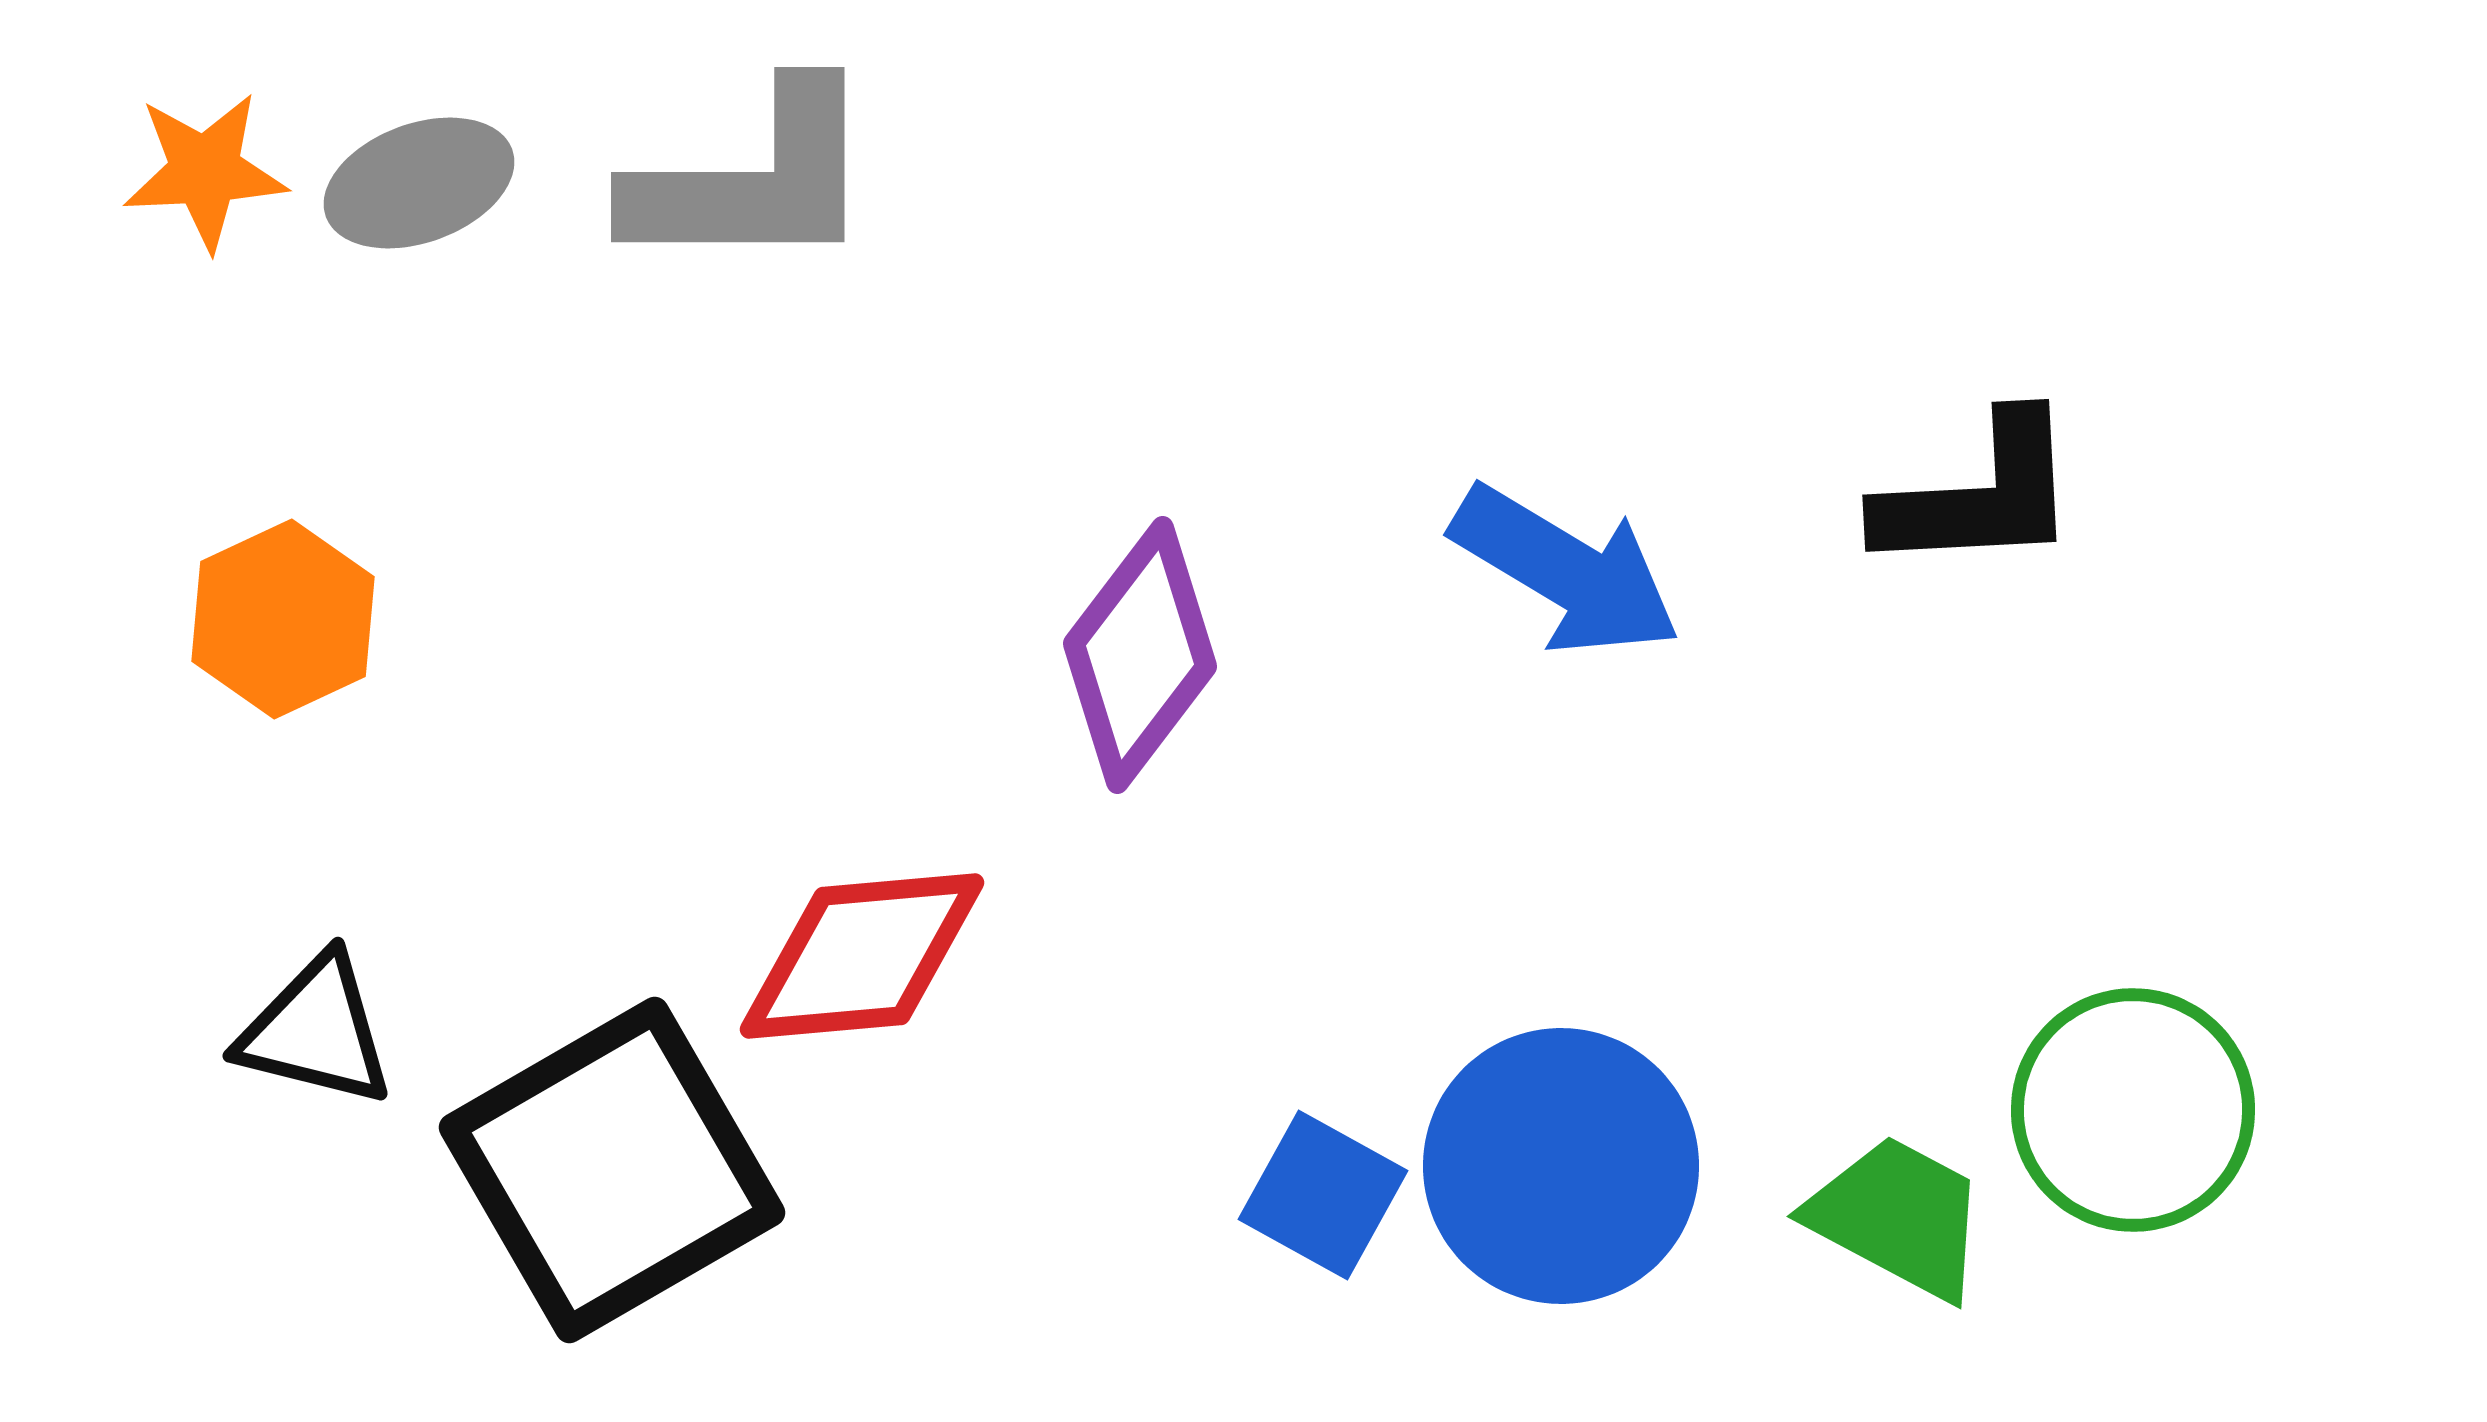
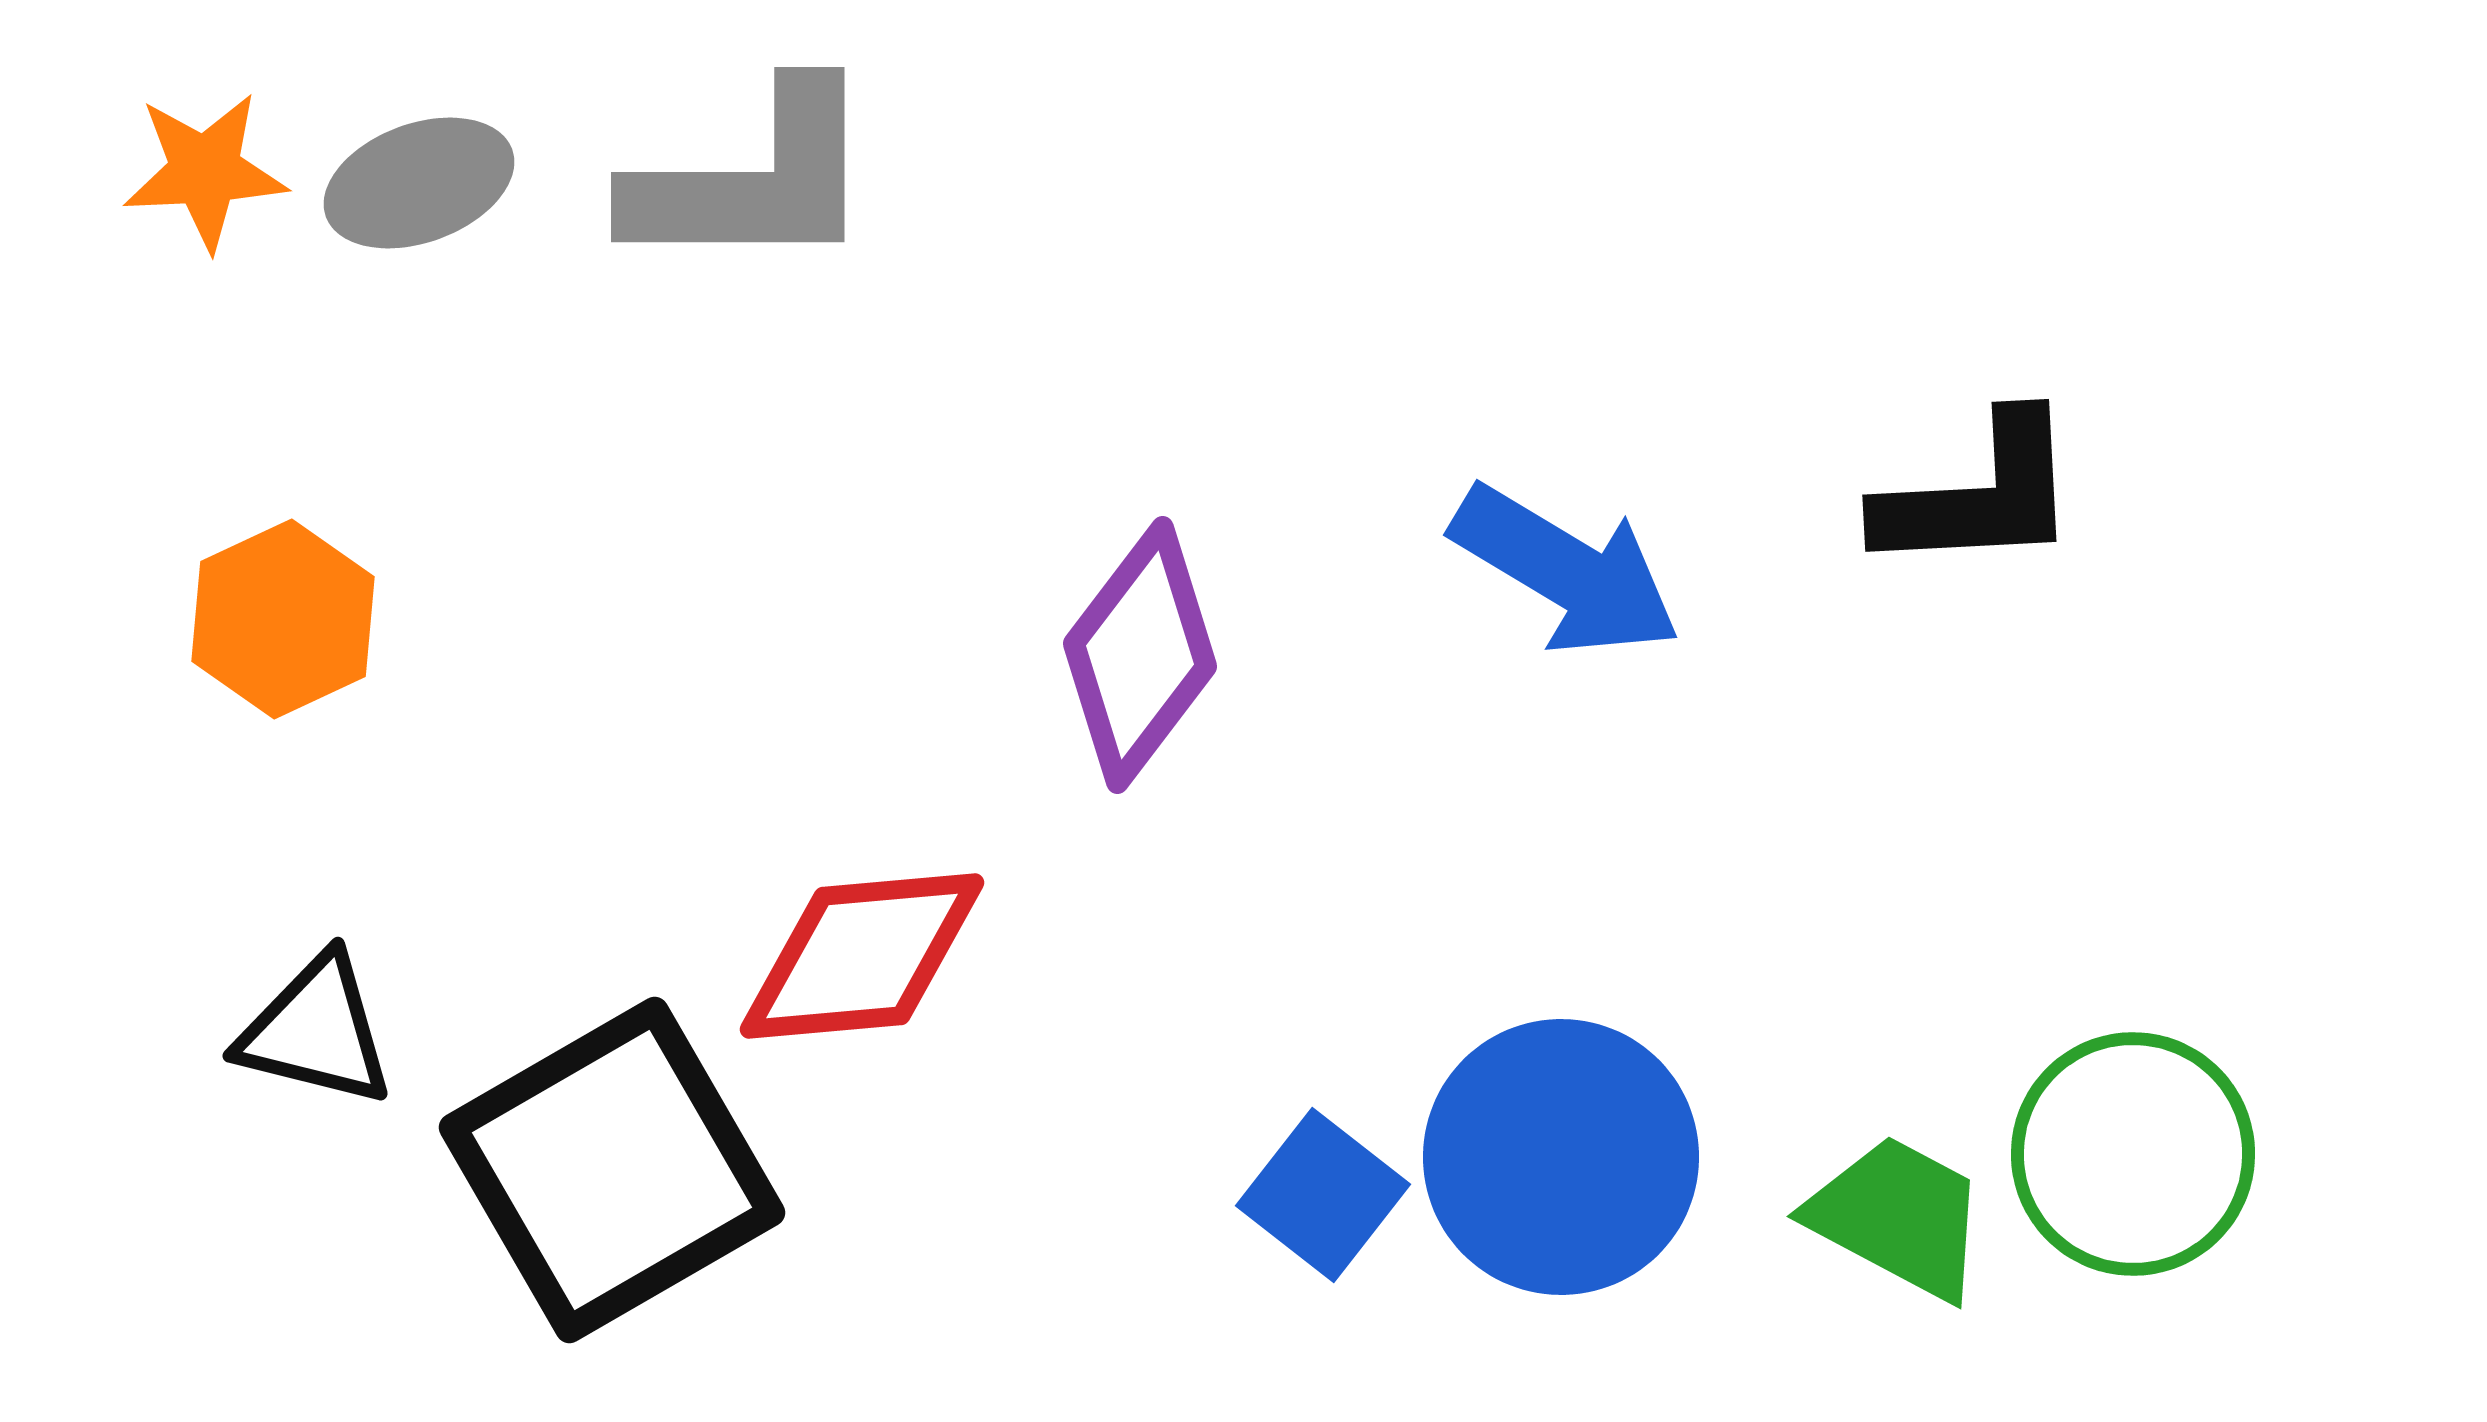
green circle: moved 44 px down
blue circle: moved 9 px up
blue square: rotated 9 degrees clockwise
